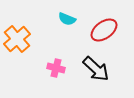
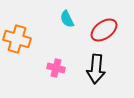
cyan semicircle: rotated 42 degrees clockwise
orange cross: rotated 32 degrees counterclockwise
black arrow: rotated 52 degrees clockwise
